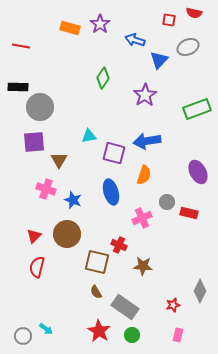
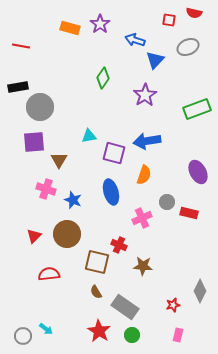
blue triangle at (159, 60): moved 4 px left
black rectangle at (18, 87): rotated 12 degrees counterclockwise
red semicircle at (37, 267): moved 12 px right, 7 px down; rotated 70 degrees clockwise
